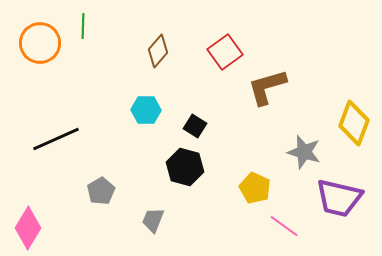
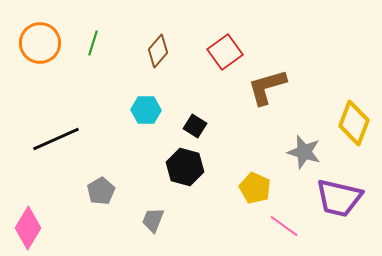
green line: moved 10 px right, 17 px down; rotated 15 degrees clockwise
